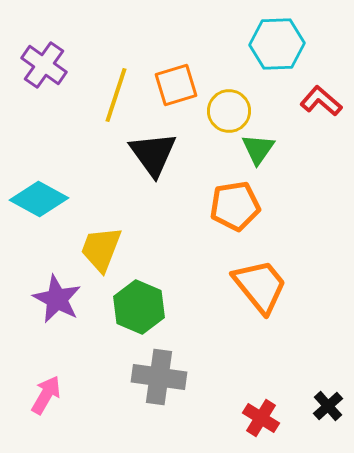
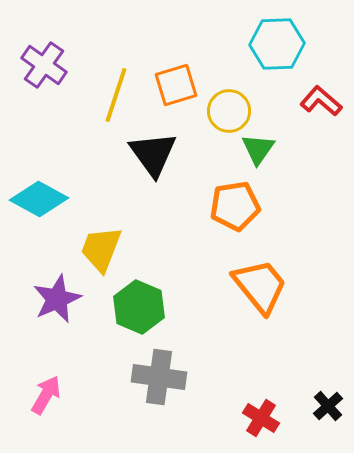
purple star: rotated 21 degrees clockwise
